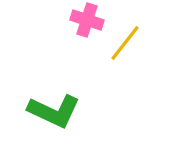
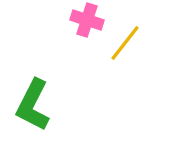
green L-shape: moved 21 px left, 6 px up; rotated 92 degrees clockwise
